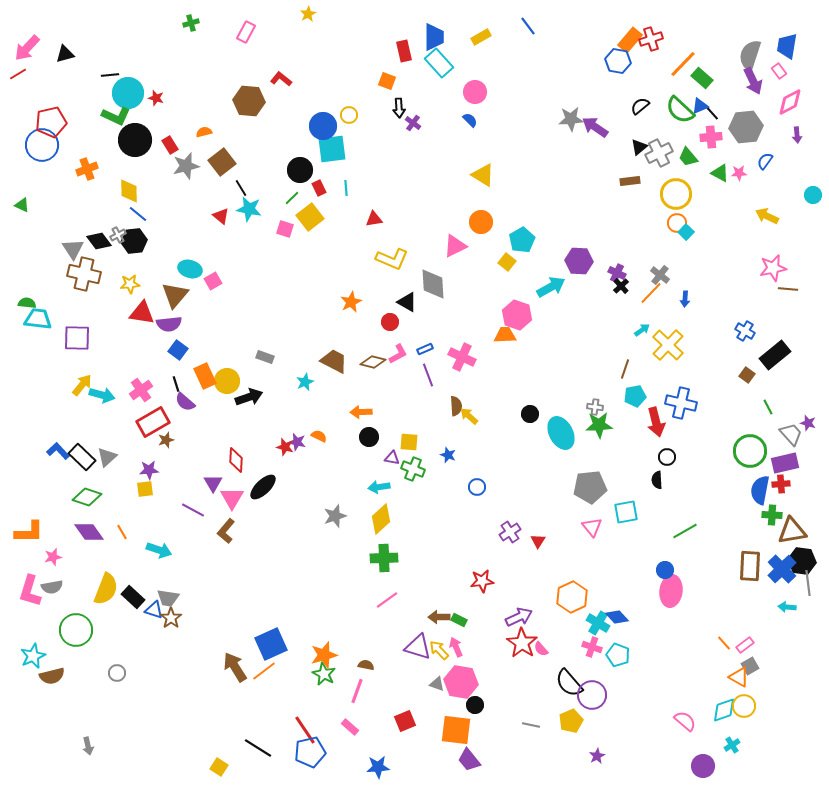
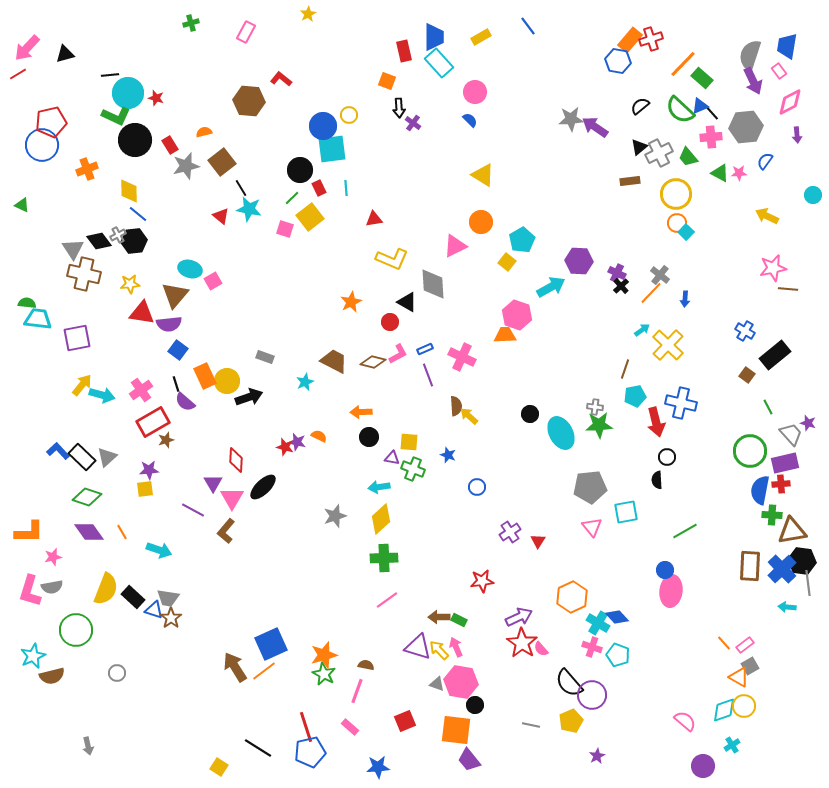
purple square at (77, 338): rotated 12 degrees counterclockwise
red line at (305, 730): moved 1 px right, 3 px up; rotated 16 degrees clockwise
